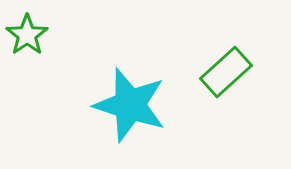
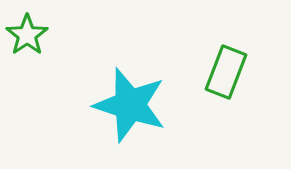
green rectangle: rotated 27 degrees counterclockwise
